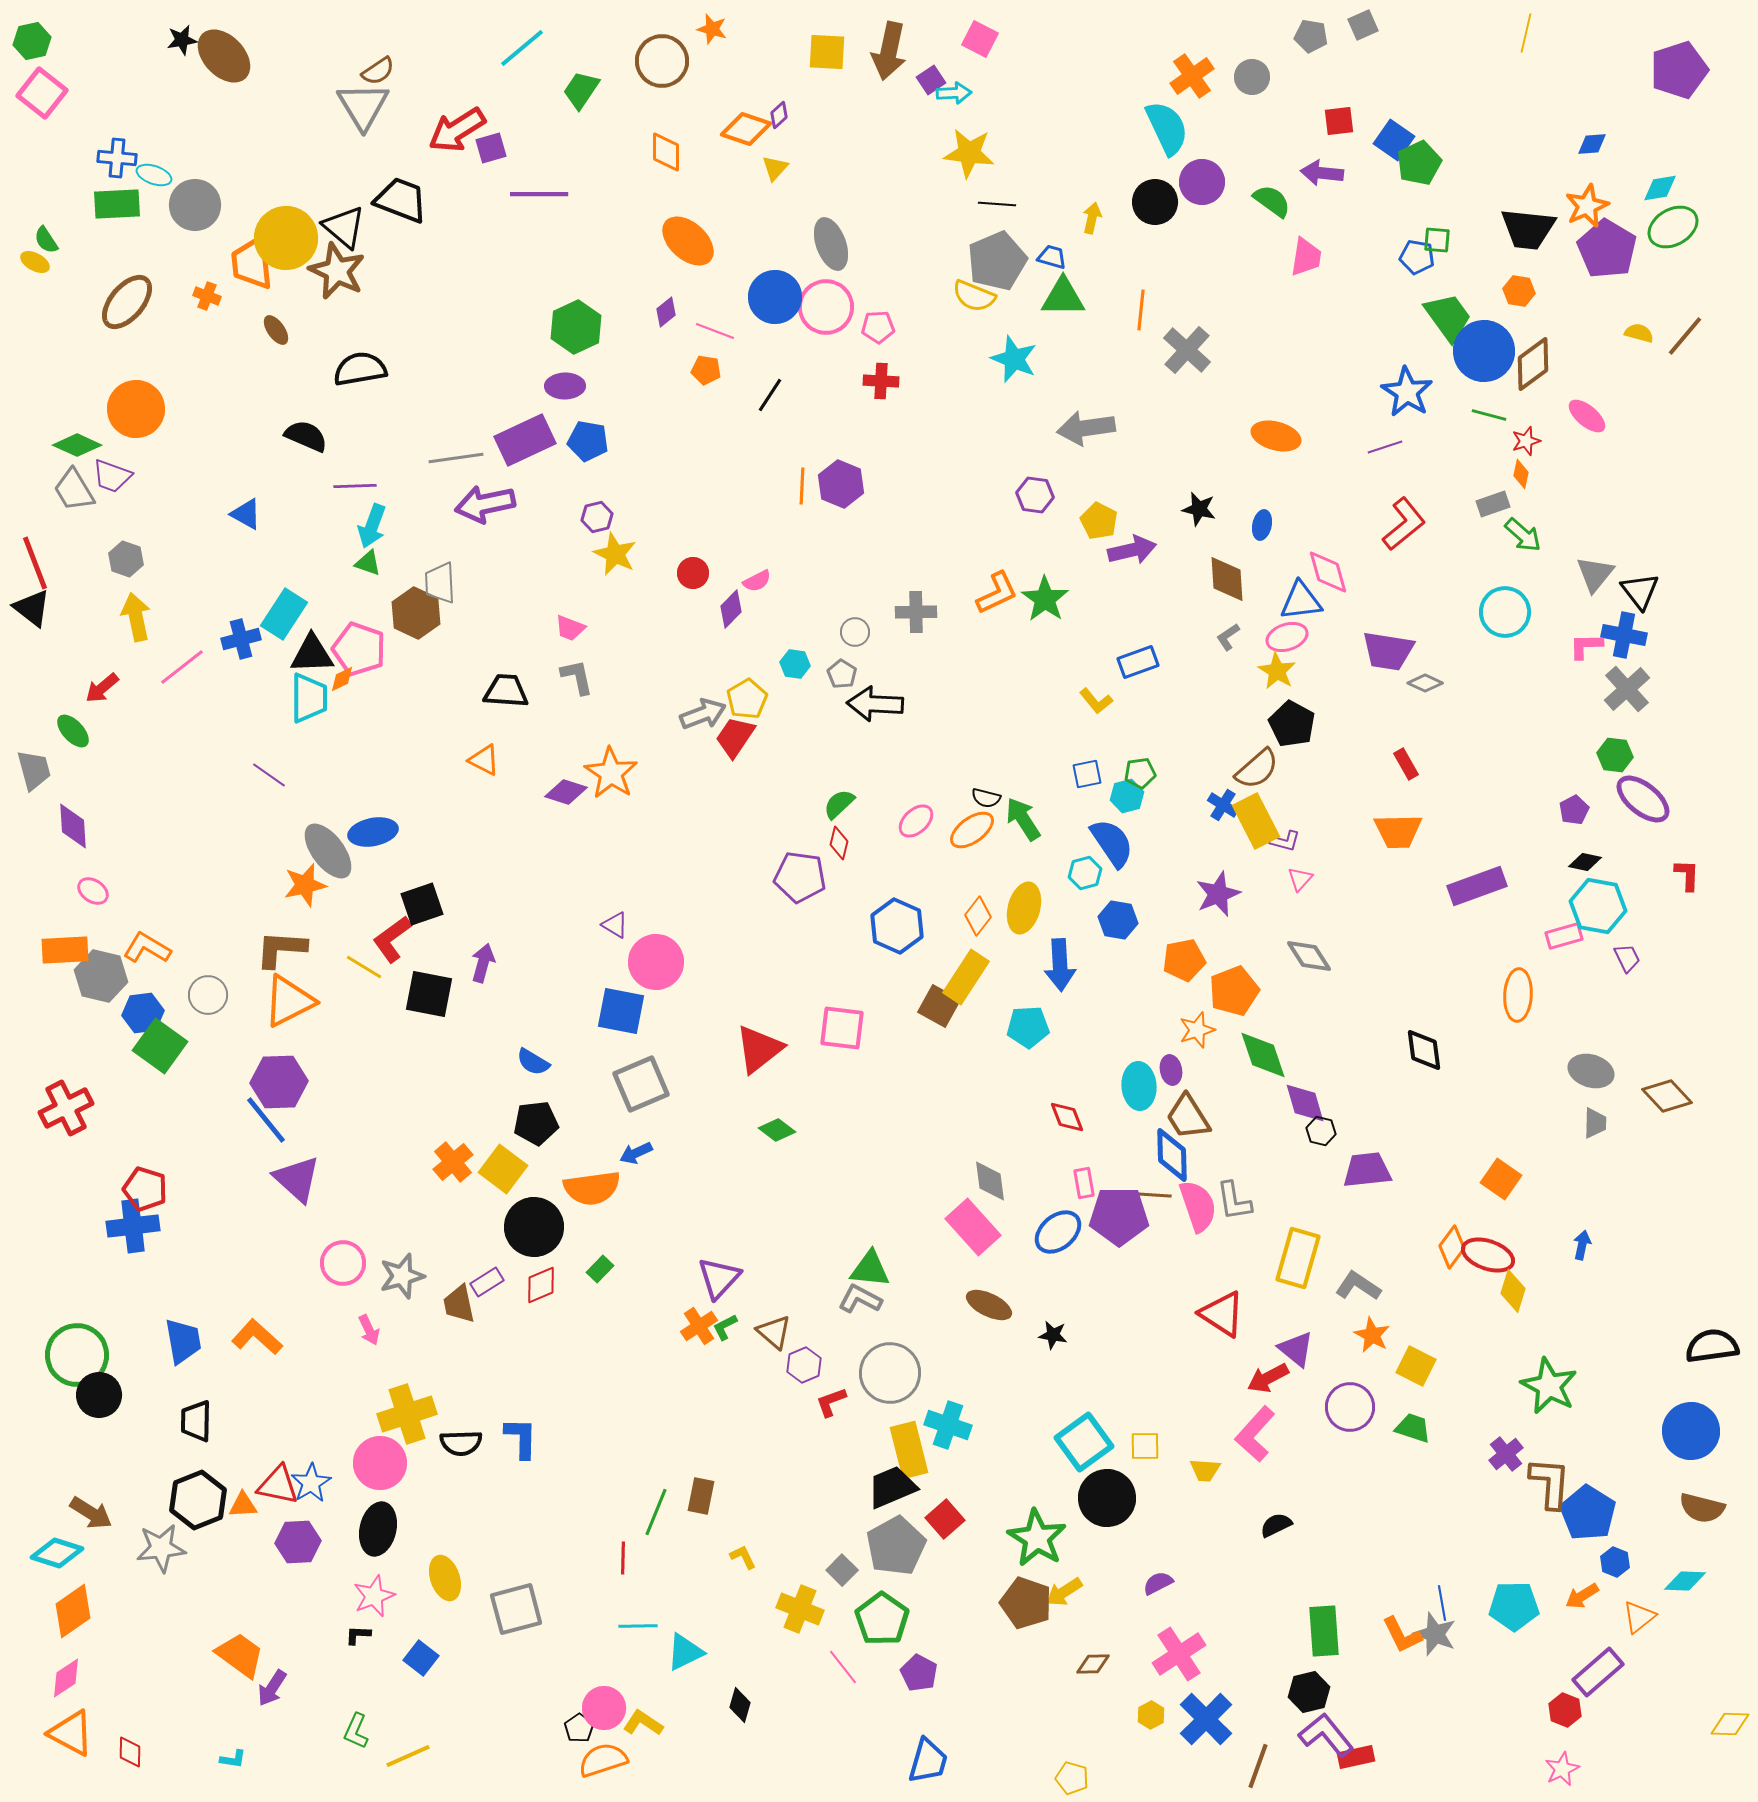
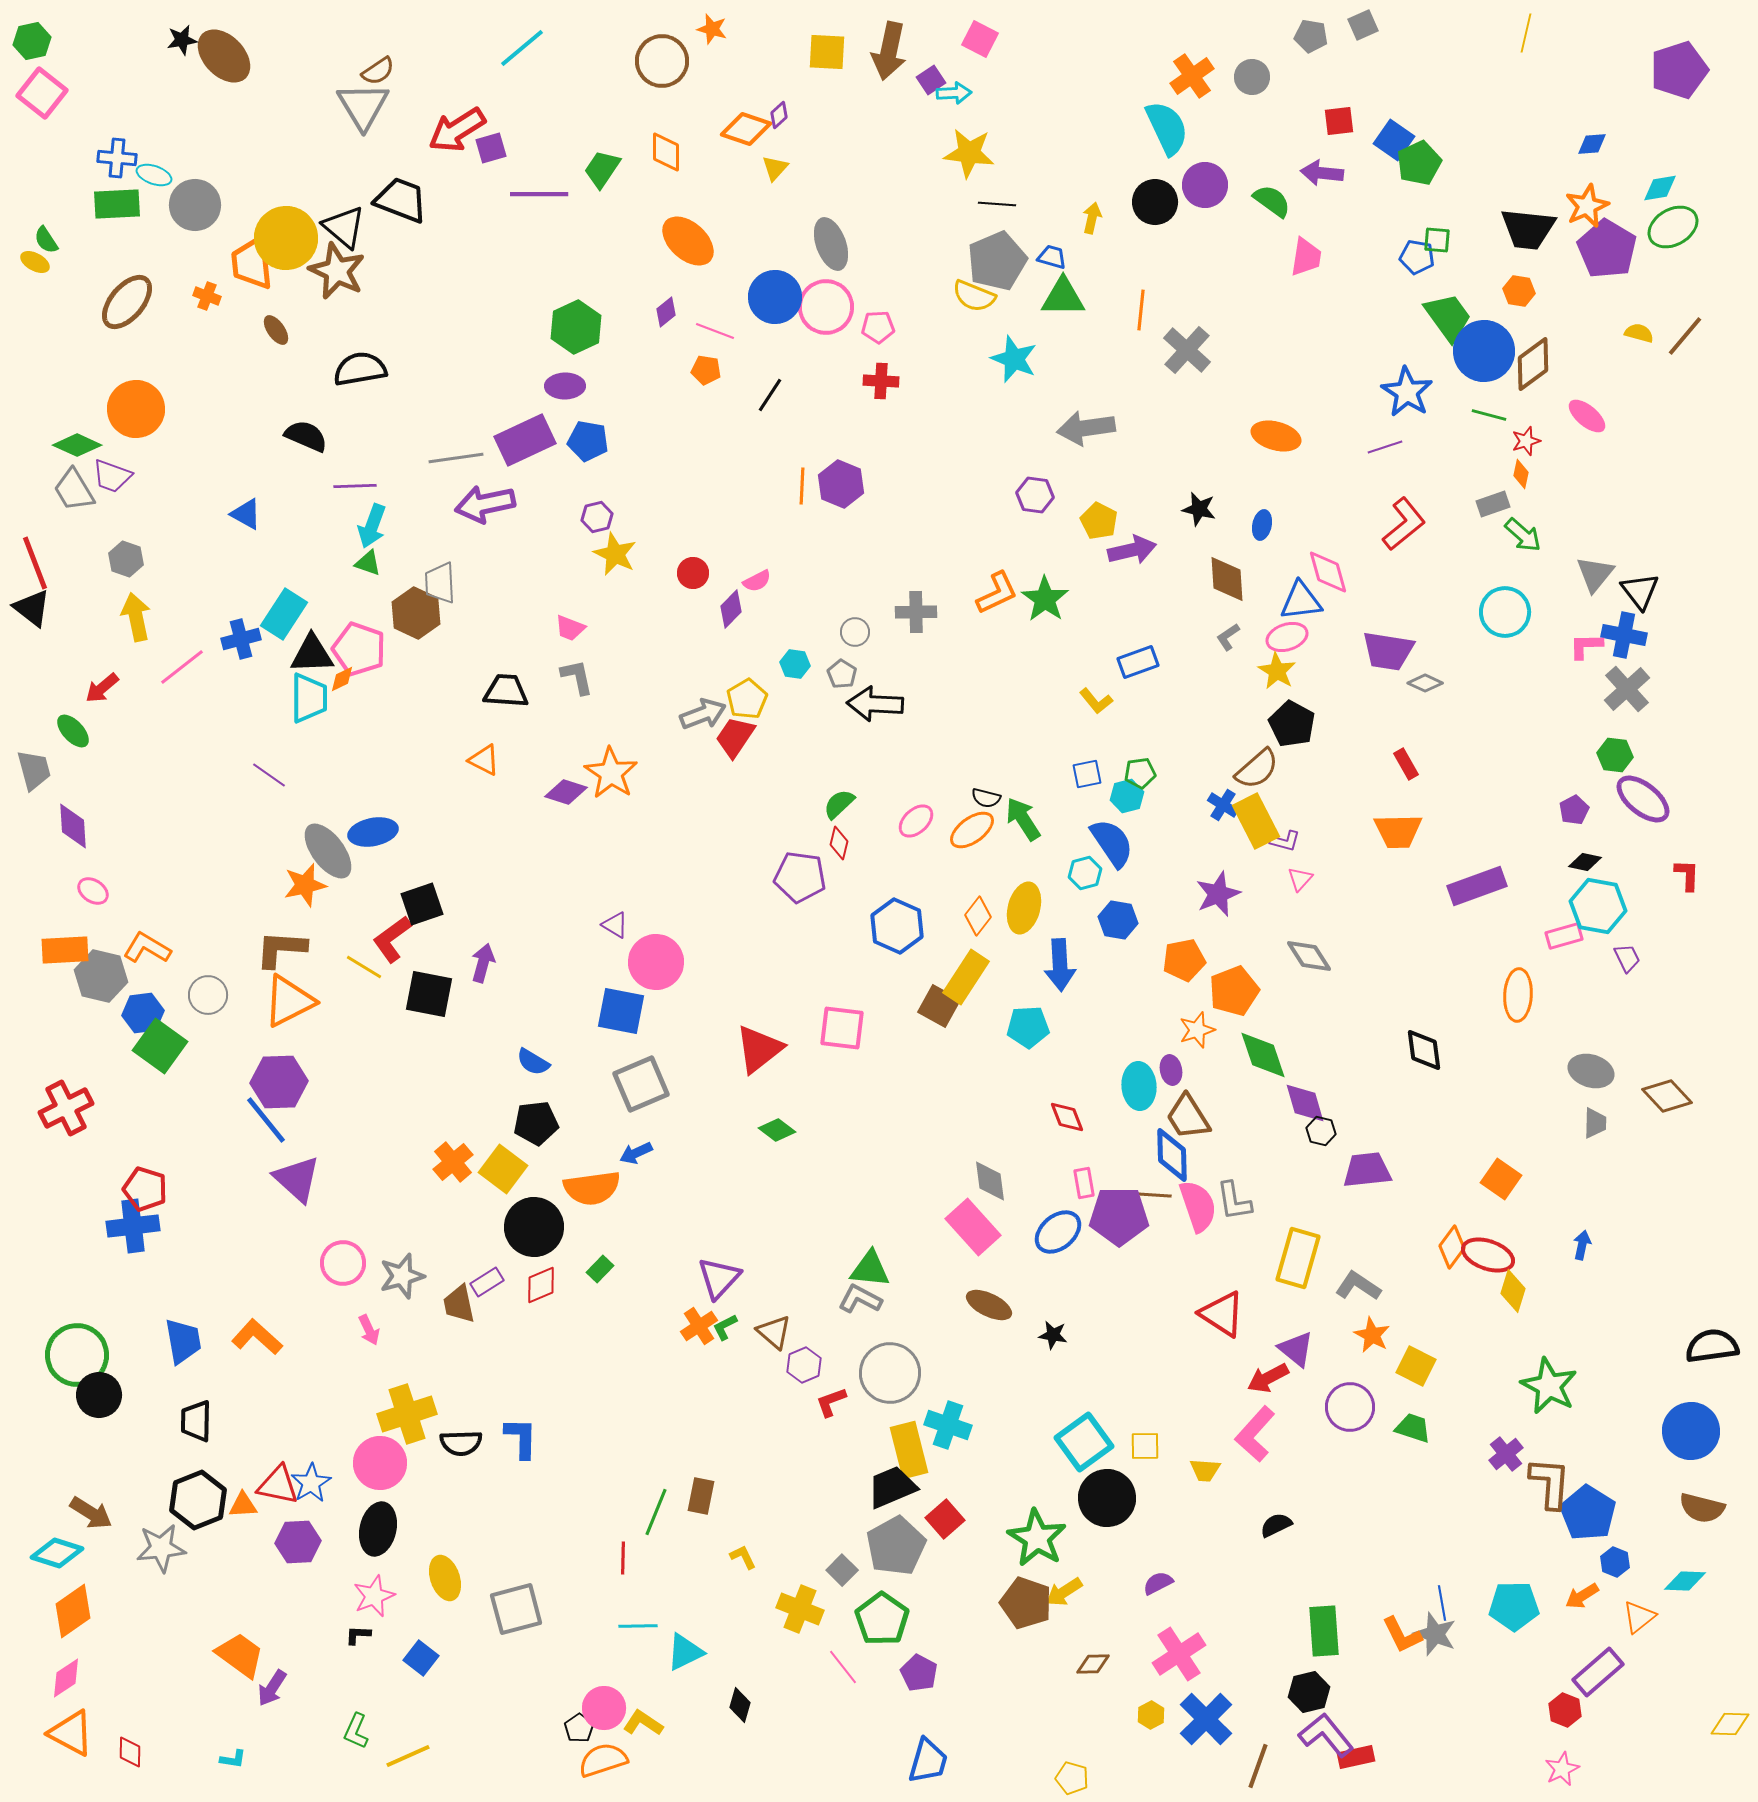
green trapezoid at (581, 90): moved 21 px right, 79 px down
purple circle at (1202, 182): moved 3 px right, 3 px down
